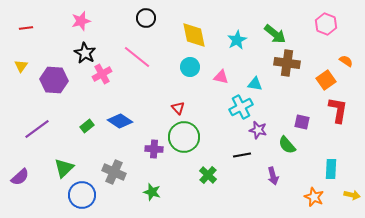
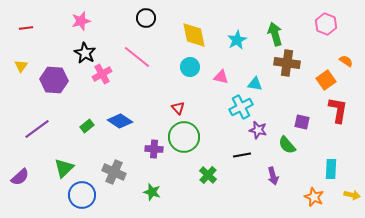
green arrow: rotated 145 degrees counterclockwise
